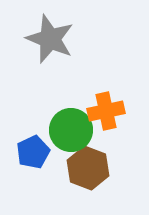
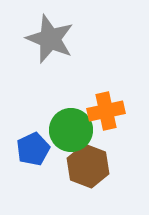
blue pentagon: moved 3 px up
brown hexagon: moved 2 px up
